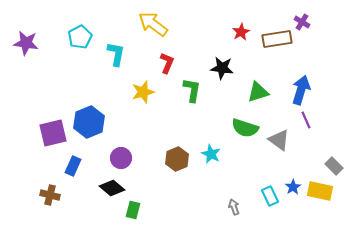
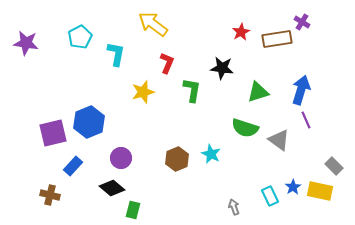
blue rectangle: rotated 18 degrees clockwise
